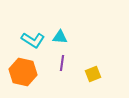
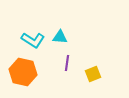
purple line: moved 5 px right
